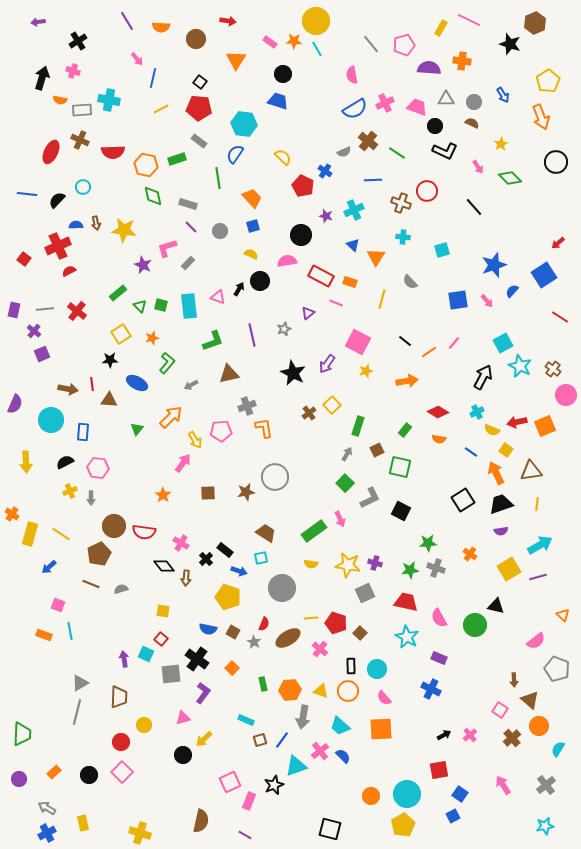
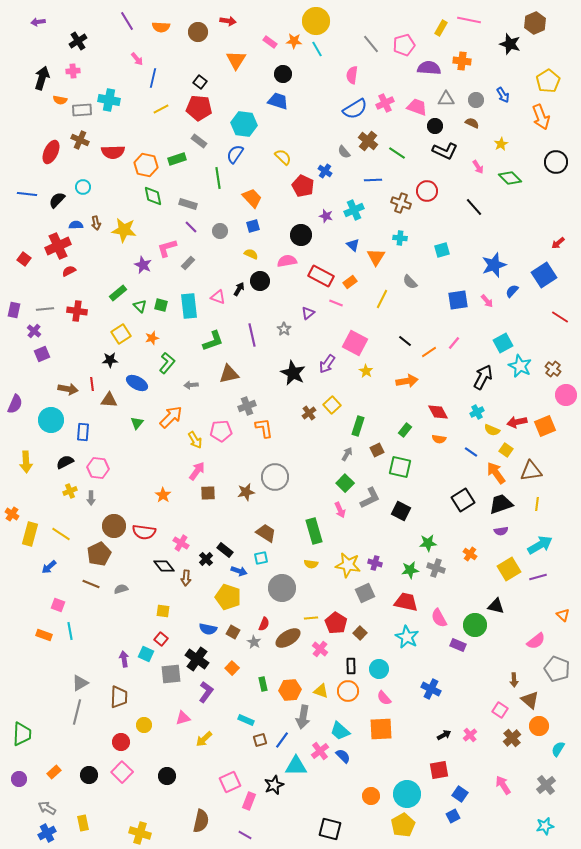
pink line at (469, 20): rotated 15 degrees counterclockwise
brown circle at (196, 39): moved 2 px right, 7 px up
pink cross at (73, 71): rotated 24 degrees counterclockwise
pink semicircle at (352, 75): rotated 18 degrees clockwise
gray circle at (474, 102): moved 2 px right, 2 px up
gray semicircle at (344, 152): rotated 72 degrees clockwise
cyan cross at (403, 237): moved 3 px left, 1 px down
orange rectangle at (350, 282): rotated 56 degrees counterclockwise
yellow line at (382, 299): rotated 12 degrees clockwise
red cross at (77, 311): rotated 30 degrees counterclockwise
gray star at (284, 329): rotated 16 degrees counterclockwise
pink square at (358, 342): moved 3 px left, 1 px down
yellow star at (366, 371): rotated 24 degrees counterclockwise
gray arrow at (191, 385): rotated 24 degrees clockwise
red diamond at (438, 412): rotated 30 degrees clockwise
green triangle at (137, 429): moved 6 px up
pink arrow at (183, 463): moved 14 px right, 8 px down
orange arrow at (496, 473): rotated 10 degrees counterclockwise
pink arrow at (340, 519): moved 9 px up
green rectangle at (314, 531): rotated 70 degrees counterclockwise
red pentagon at (336, 623): rotated 15 degrees clockwise
purple rectangle at (439, 658): moved 19 px right, 13 px up
cyan circle at (377, 669): moved 2 px right
purple L-shape at (203, 693): moved 3 px right, 1 px up
cyan trapezoid at (340, 726): moved 5 px down
black circle at (183, 755): moved 16 px left, 21 px down
cyan triangle at (296, 766): rotated 20 degrees clockwise
